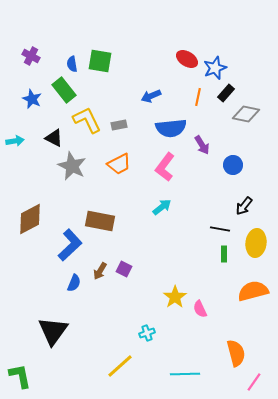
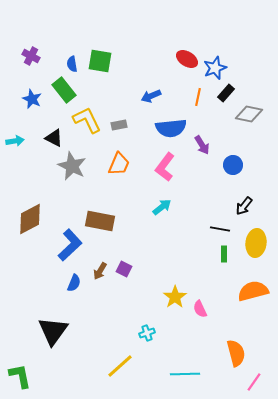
gray diamond at (246, 114): moved 3 px right
orange trapezoid at (119, 164): rotated 40 degrees counterclockwise
